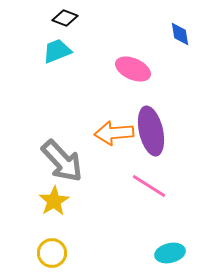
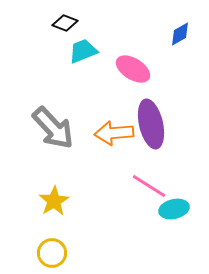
black diamond: moved 5 px down
blue diamond: rotated 70 degrees clockwise
cyan trapezoid: moved 26 px right
pink ellipse: rotated 8 degrees clockwise
purple ellipse: moved 7 px up
gray arrow: moved 9 px left, 33 px up
cyan ellipse: moved 4 px right, 44 px up
